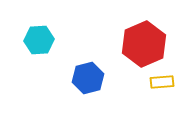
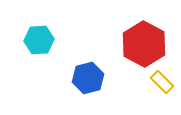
red hexagon: rotated 9 degrees counterclockwise
yellow rectangle: rotated 50 degrees clockwise
